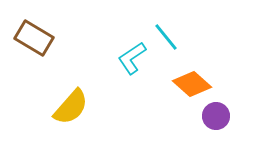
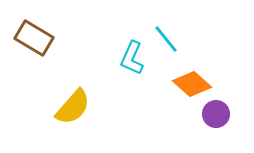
cyan line: moved 2 px down
cyan L-shape: rotated 32 degrees counterclockwise
yellow semicircle: moved 2 px right
purple circle: moved 2 px up
